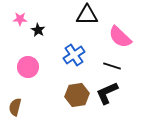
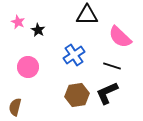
pink star: moved 2 px left, 3 px down; rotated 24 degrees clockwise
